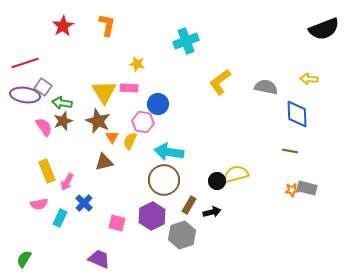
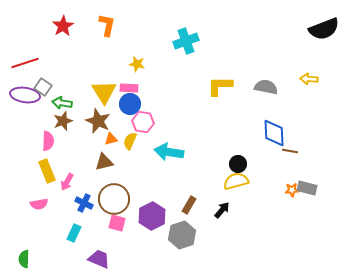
yellow L-shape at (220, 82): moved 4 px down; rotated 36 degrees clockwise
blue circle at (158, 104): moved 28 px left
blue diamond at (297, 114): moved 23 px left, 19 px down
pink semicircle at (44, 127): moved 4 px right, 14 px down; rotated 36 degrees clockwise
orange triangle at (112, 137): moved 1 px left, 2 px down; rotated 48 degrees clockwise
yellow semicircle at (236, 174): moved 7 px down
brown circle at (164, 180): moved 50 px left, 19 px down
black circle at (217, 181): moved 21 px right, 17 px up
blue cross at (84, 203): rotated 18 degrees counterclockwise
black arrow at (212, 212): moved 10 px right, 2 px up; rotated 36 degrees counterclockwise
cyan rectangle at (60, 218): moved 14 px right, 15 px down
green semicircle at (24, 259): rotated 30 degrees counterclockwise
